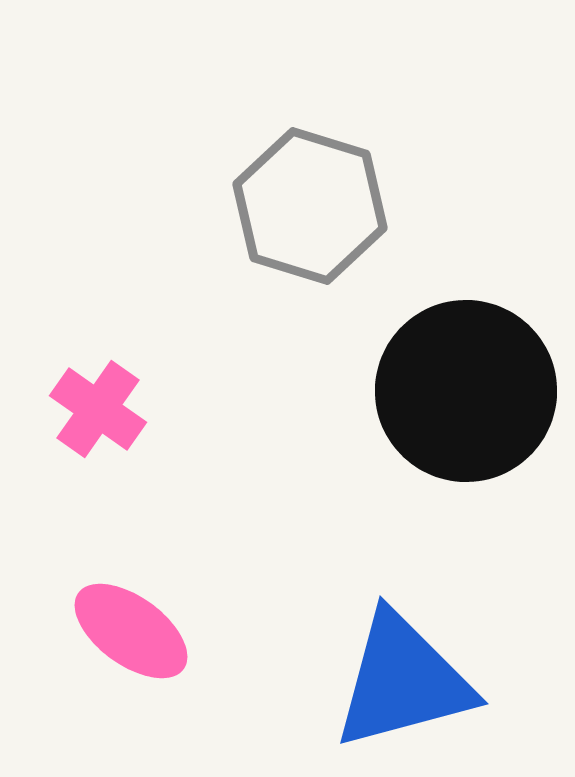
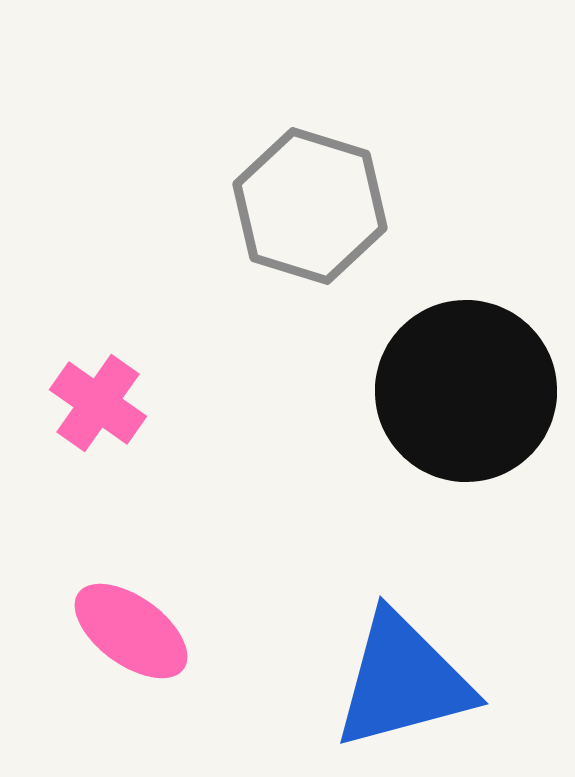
pink cross: moved 6 px up
